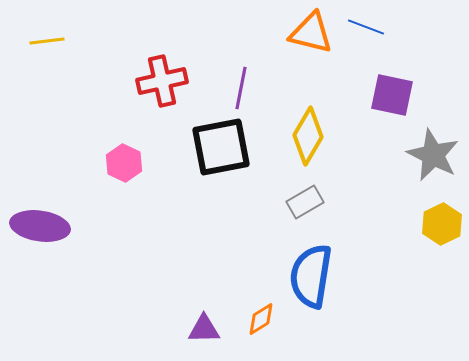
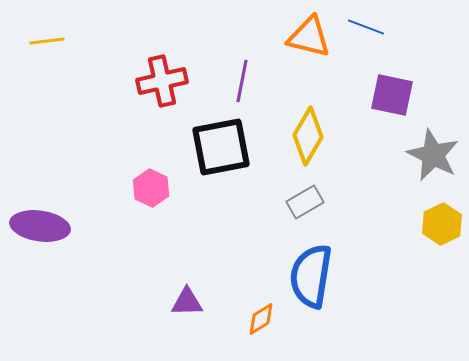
orange triangle: moved 2 px left, 4 px down
purple line: moved 1 px right, 7 px up
pink hexagon: moved 27 px right, 25 px down
purple triangle: moved 17 px left, 27 px up
